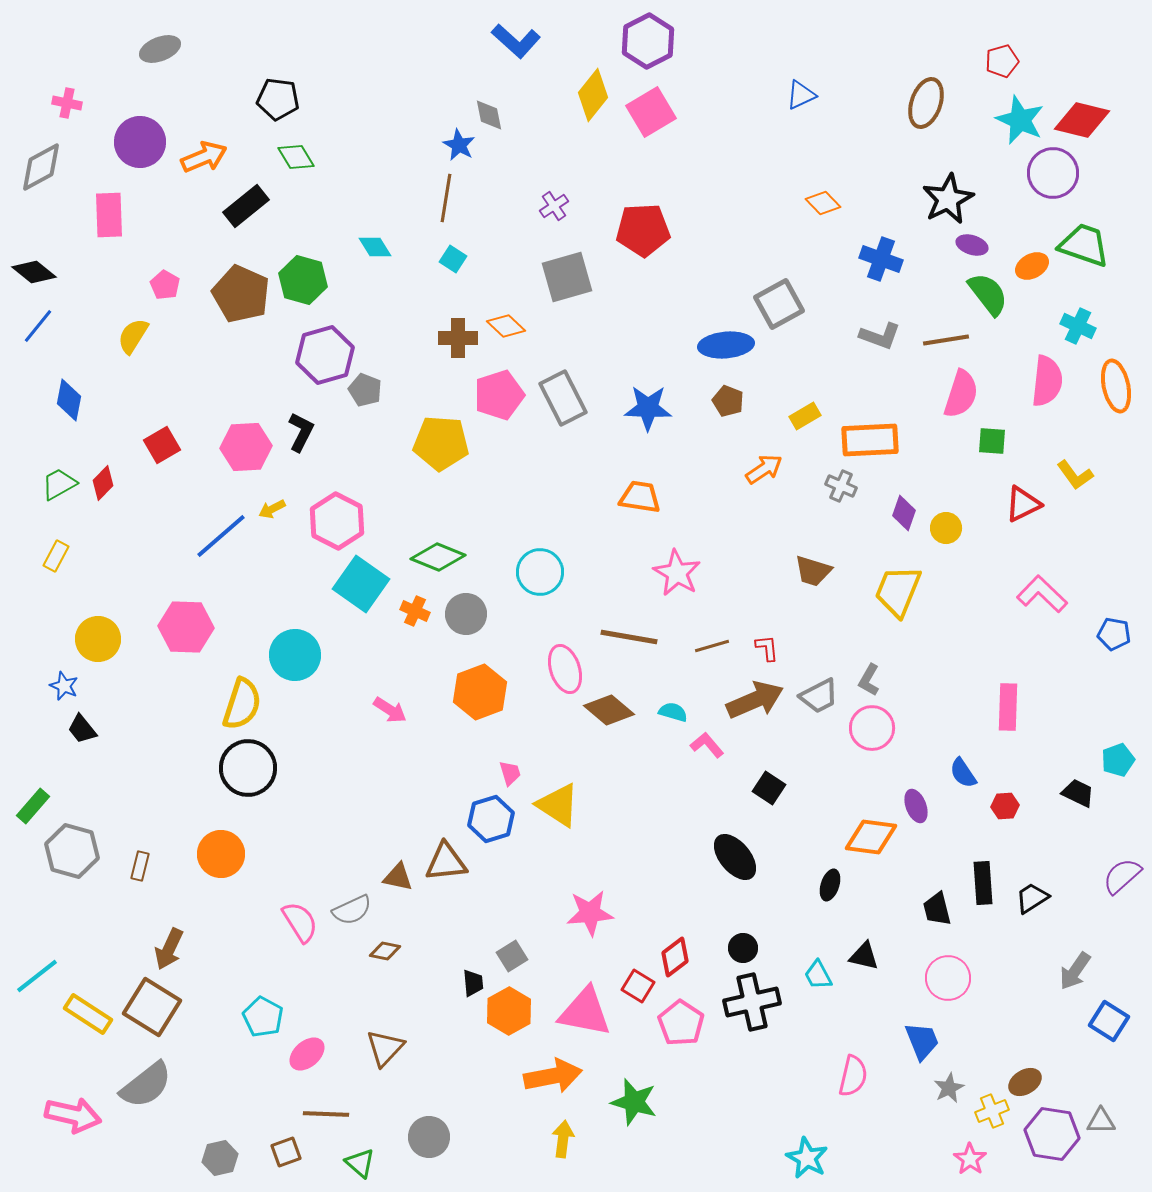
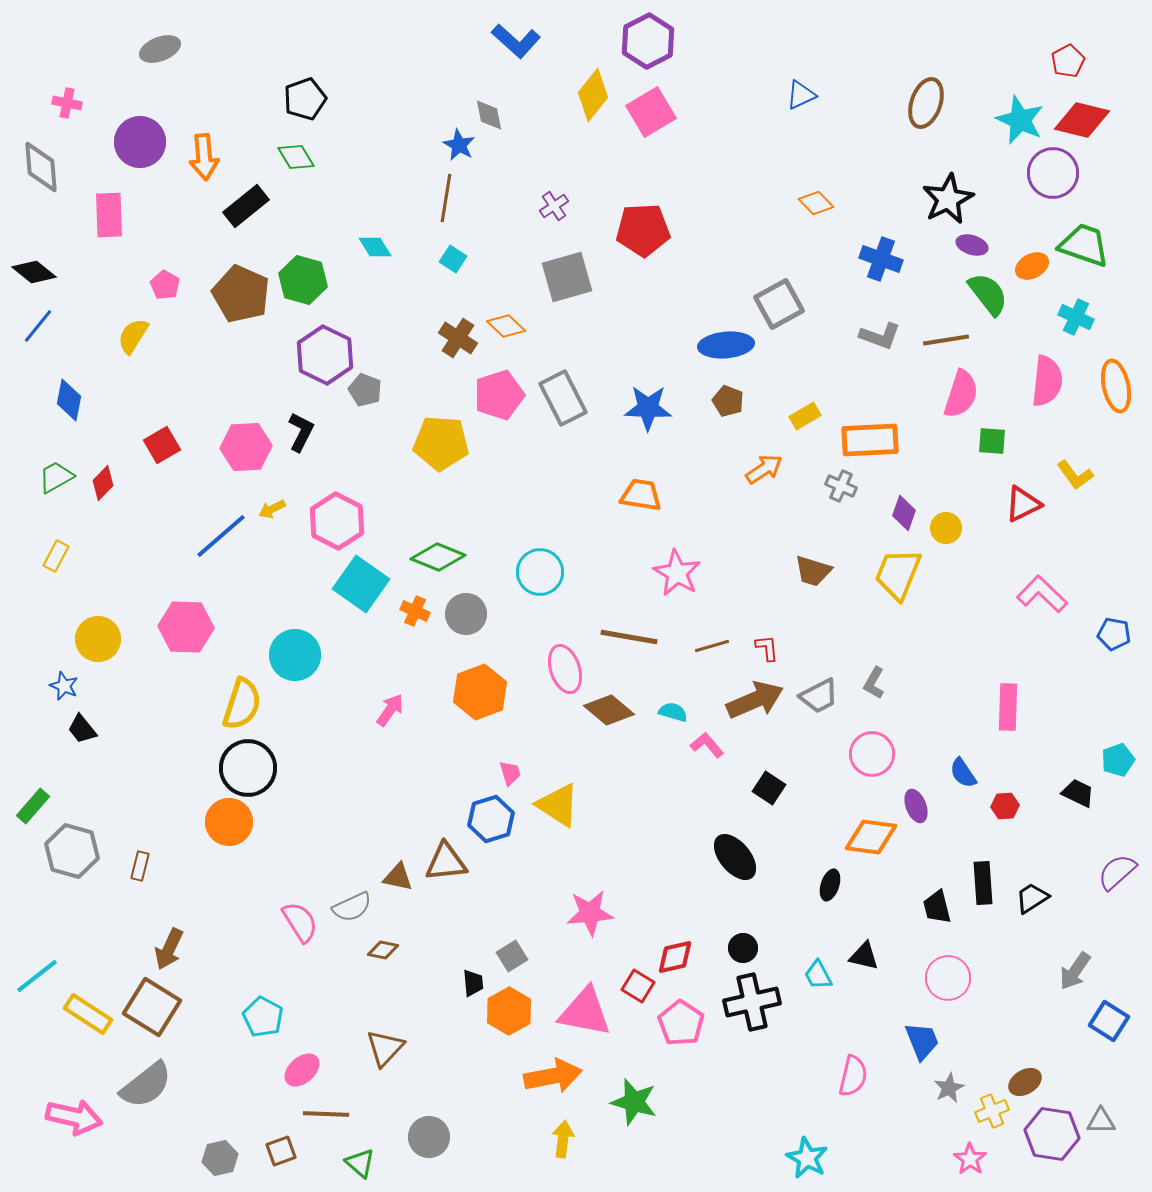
red pentagon at (1002, 61): moved 66 px right; rotated 12 degrees counterclockwise
black pentagon at (278, 99): moved 27 px right; rotated 27 degrees counterclockwise
orange arrow at (204, 157): rotated 108 degrees clockwise
gray diamond at (41, 167): rotated 66 degrees counterclockwise
orange diamond at (823, 203): moved 7 px left
cyan cross at (1078, 326): moved 2 px left, 9 px up
brown cross at (458, 338): rotated 33 degrees clockwise
purple hexagon at (325, 355): rotated 18 degrees counterclockwise
green trapezoid at (59, 484): moved 3 px left, 7 px up
orange trapezoid at (640, 497): moved 1 px right, 2 px up
yellow trapezoid at (898, 591): moved 17 px up
gray L-shape at (869, 680): moved 5 px right, 3 px down
pink arrow at (390, 710): rotated 88 degrees counterclockwise
pink circle at (872, 728): moved 26 px down
orange circle at (221, 854): moved 8 px right, 32 px up
purple semicircle at (1122, 876): moved 5 px left, 4 px up
black trapezoid at (937, 909): moved 2 px up
gray semicircle at (352, 910): moved 3 px up
brown diamond at (385, 951): moved 2 px left, 1 px up
red diamond at (675, 957): rotated 24 degrees clockwise
pink ellipse at (307, 1054): moved 5 px left, 16 px down
pink arrow at (73, 1115): moved 1 px right, 2 px down
brown square at (286, 1152): moved 5 px left, 1 px up
